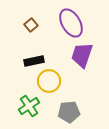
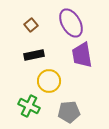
purple trapezoid: rotated 28 degrees counterclockwise
black rectangle: moved 6 px up
green cross: rotated 30 degrees counterclockwise
